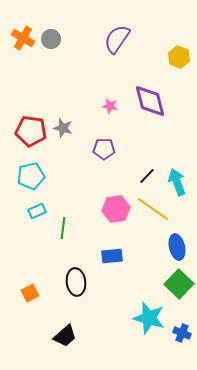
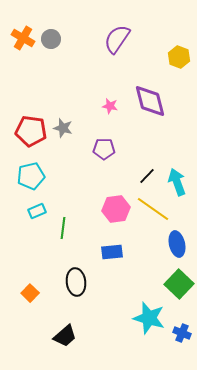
blue ellipse: moved 3 px up
blue rectangle: moved 4 px up
orange square: rotated 18 degrees counterclockwise
